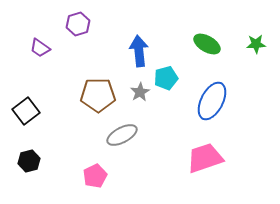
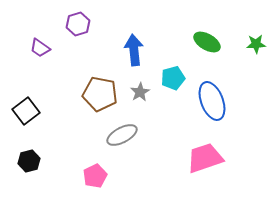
green ellipse: moved 2 px up
blue arrow: moved 5 px left, 1 px up
cyan pentagon: moved 7 px right
brown pentagon: moved 2 px right, 1 px up; rotated 12 degrees clockwise
blue ellipse: rotated 48 degrees counterclockwise
